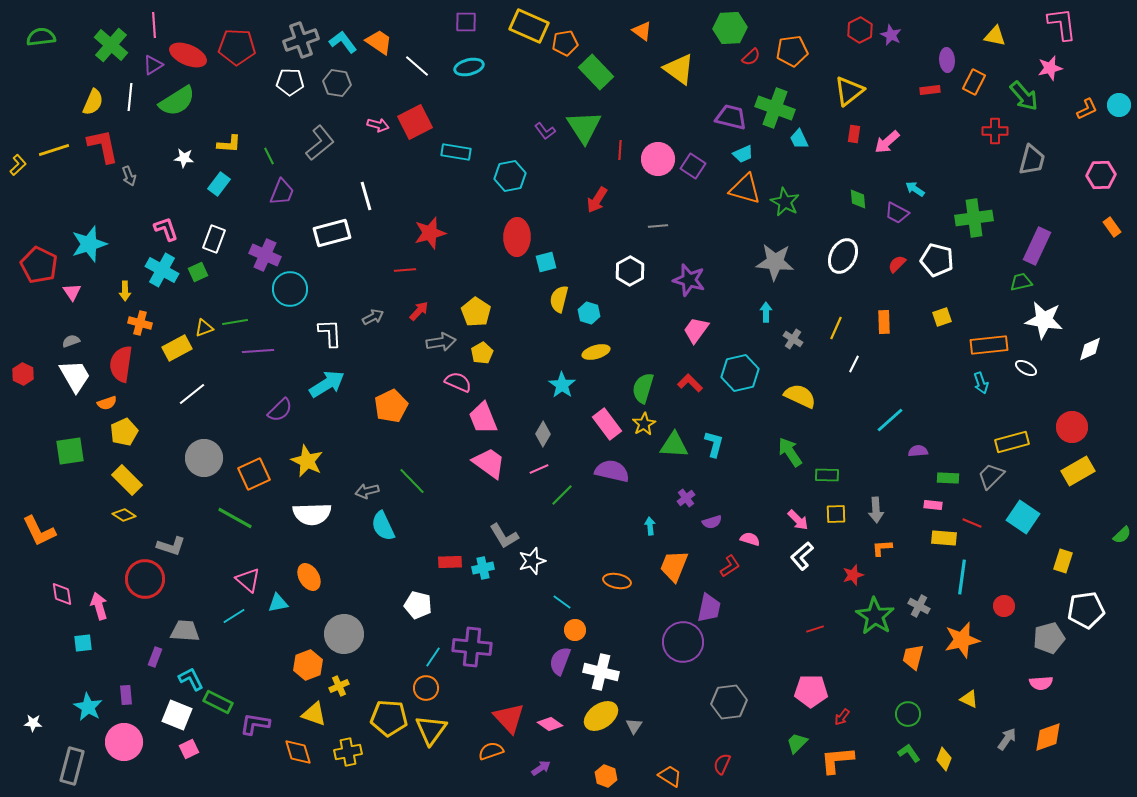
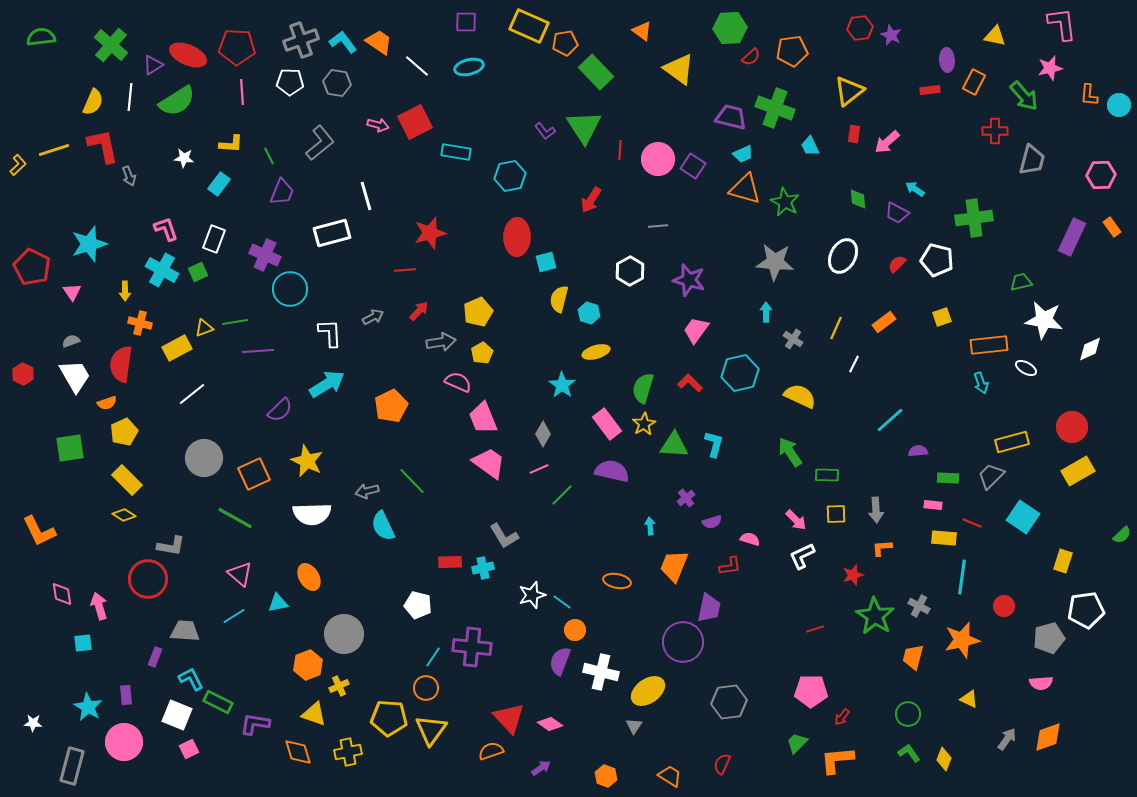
pink line at (154, 25): moved 88 px right, 67 px down
red hexagon at (860, 30): moved 2 px up; rotated 20 degrees clockwise
orange L-shape at (1087, 109): moved 2 px right, 14 px up; rotated 120 degrees clockwise
cyan trapezoid at (799, 139): moved 11 px right, 7 px down
yellow L-shape at (229, 144): moved 2 px right
red arrow at (597, 200): moved 6 px left
purple rectangle at (1037, 246): moved 35 px right, 9 px up
red pentagon at (39, 265): moved 7 px left, 2 px down
yellow pentagon at (476, 312): moved 2 px right; rotated 16 degrees clockwise
orange rectangle at (884, 322): rotated 55 degrees clockwise
green square at (70, 451): moved 3 px up
pink arrow at (798, 520): moved 2 px left
gray L-shape at (171, 546): rotated 8 degrees counterclockwise
white L-shape at (802, 556): rotated 16 degrees clockwise
white star at (532, 561): moved 34 px down
red L-shape at (730, 566): rotated 25 degrees clockwise
red circle at (145, 579): moved 3 px right
pink triangle at (248, 580): moved 8 px left, 6 px up
yellow ellipse at (601, 716): moved 47 px right, 25 px up
